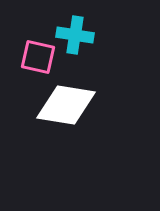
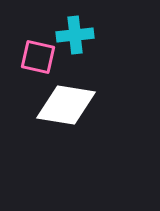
cyan cross: rotated 15 degrees counterclockwise
